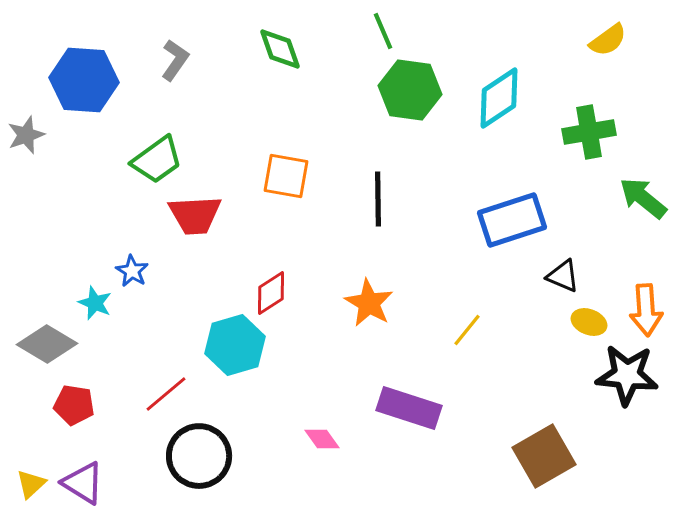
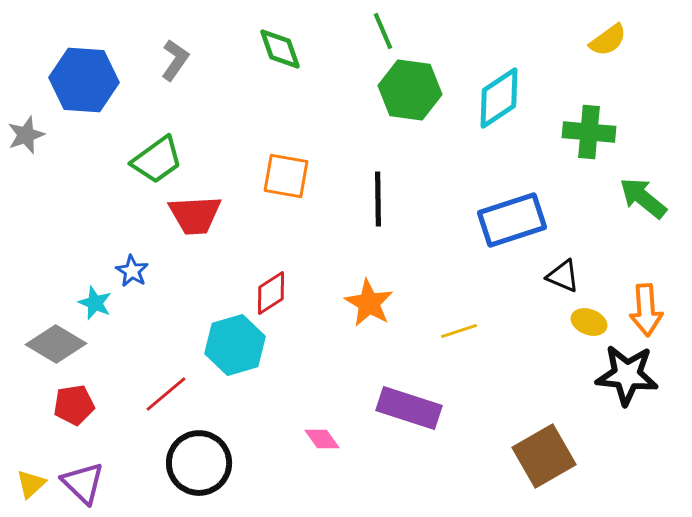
green cross: rotated 15 degrees clockwise
yellow line: moved 8 px left, 1 px down; rotated 33 degrees clockwise
gray diamond: moved 9 px right
red pentagon: rotated 18 degrees counterclockwise
black circle: moved 7 px down
purple triangle: rotated 12 degrees clockwise
